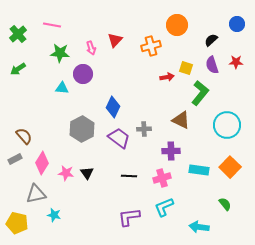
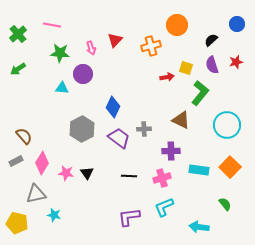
red star: rotated 16 degrees counterclockwise
gray rectangle: moved 1 px right, 2 px down
